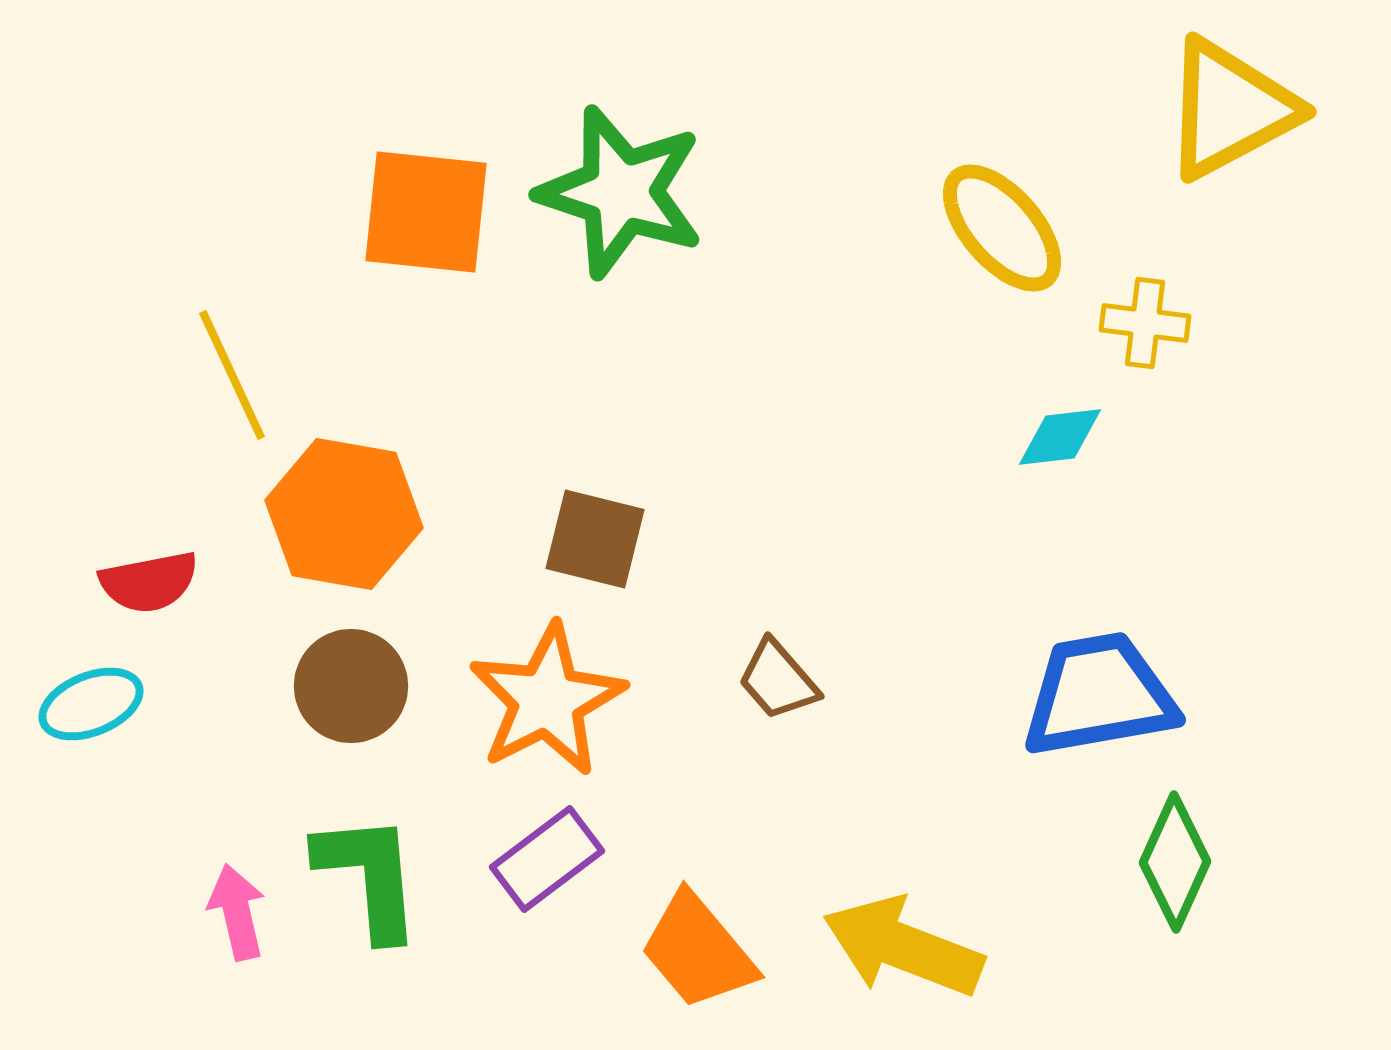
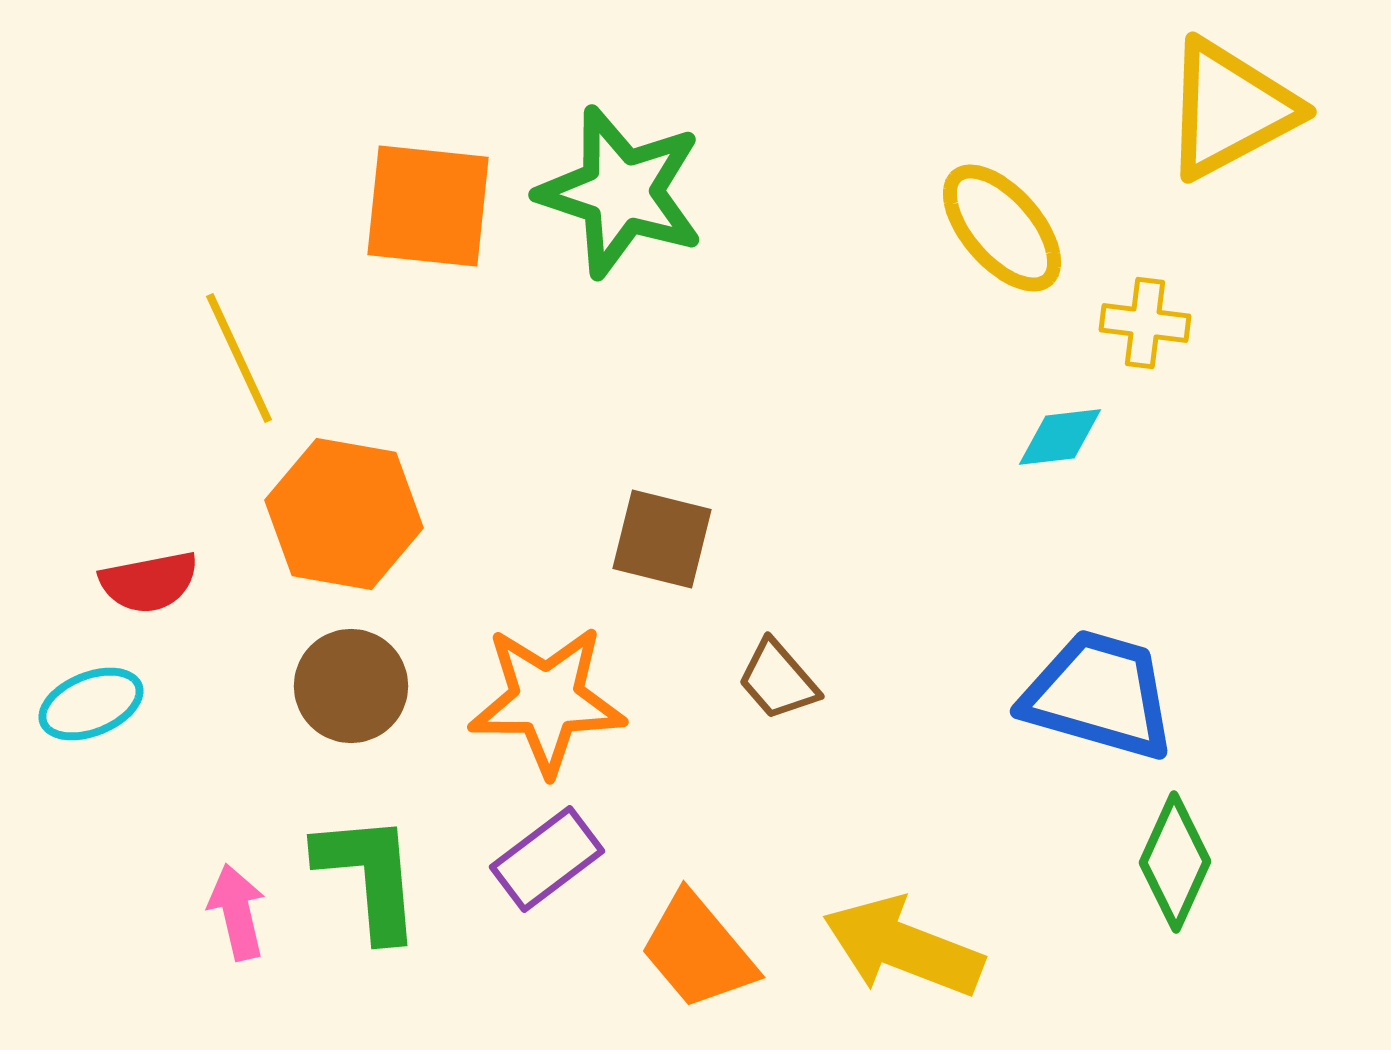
orange square: moved 2 px right, 6 px up
yellow line: moved 7 px right, 17 px up
brown square: moved 67 px right
blue trapezoid: rotated 26 degrees clockwise
orange star: rotated 27 degrees clockwise
